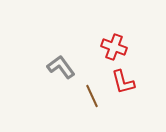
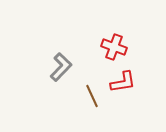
gray L-shape: rotated 80 degrees clockwise
red L-shape: rotated 84 degrees counterclockwise
